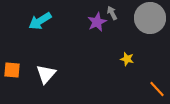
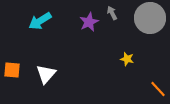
purple star: moved 8 px left
orange line: moved 1 px right
